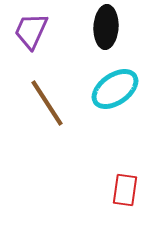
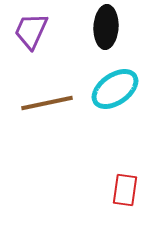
brown line: rotated 69 degrees counterclockwise
